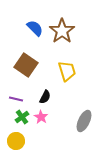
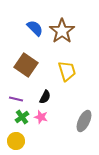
pink star: rotated 16 degrees counterclockwise
